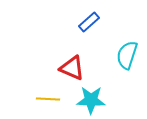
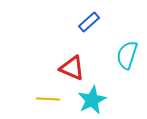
cyan star: moved 1 px right; rotated 28 degrees counterclockwise
